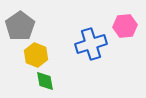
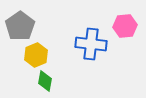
blue cross: rotated 24 degrees clockwise
yellow hexagon: rotated 15 degrees clockwise
green diamond: rotated 20 degrees clockwise
